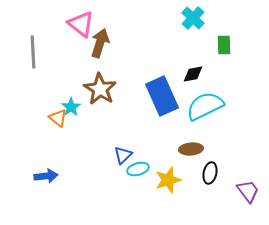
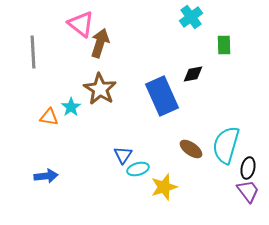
cyan cross: moved 2 px left, 1 px up; rotated 10 degrees clockwise
cyan semicircle: moved 21 px right, 39 px down; rotated 48 degrees counterclockwise
orange triangle: moved 9 px left, 1 px up; rotated 30 degrees counterclockwise
brown ellipse: rotated 40 degrees clockwise
blue triangle: rotated 12 degrees counterclockwise
black ellipse: moved 38 px right, 5 px up
yellow star: moved 4 px left, 7 px down
